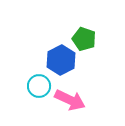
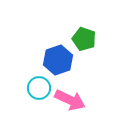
blue hexagon: moved 3 px left; rotated 8 degrees clockwise
cyan circle: moved 2 px down
